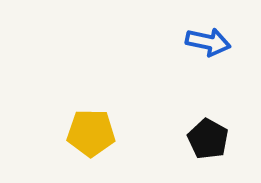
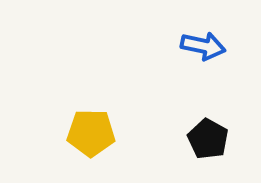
blue arrow: moved 5 px left, 4 px down
